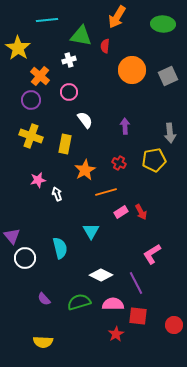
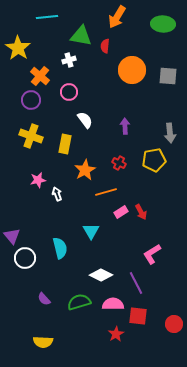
cyan line: moved 3 px up
gray square: rotated 30 degrees clockwise
red circle: moved 1 px up
